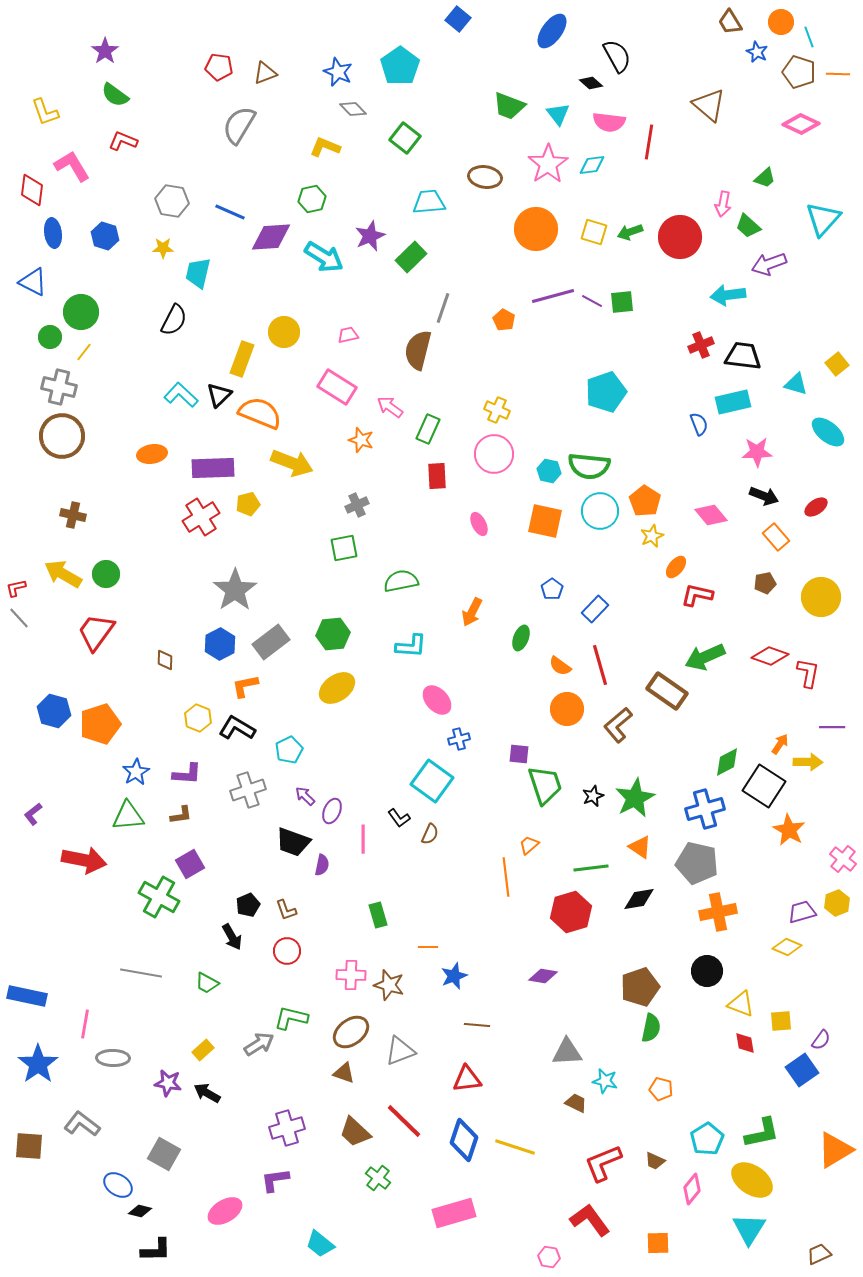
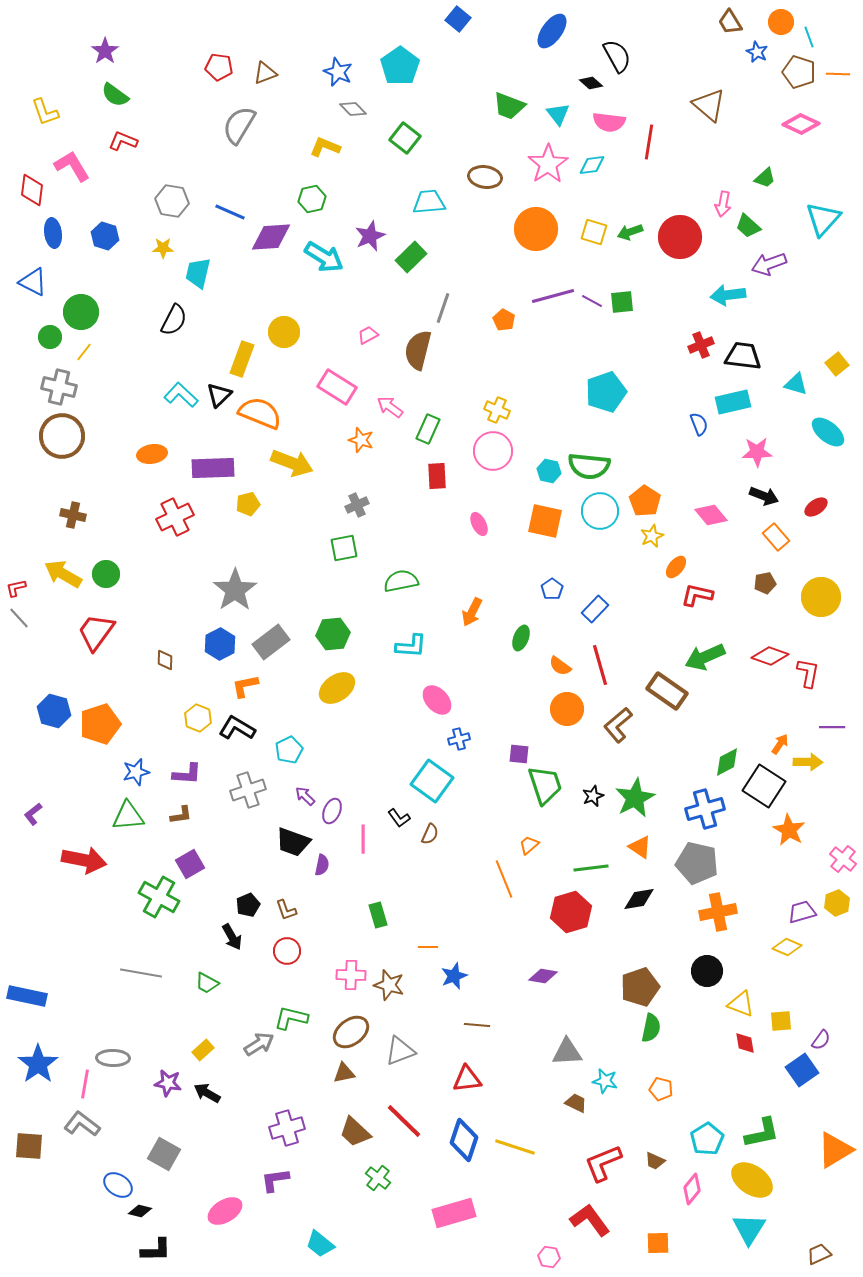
pink trapezoid at (348, 335): moved 20 px right; rotated 15 degrees counterclockwise
pink circle at (494, 454): moved 1 px left, 3 px up
red cross at (201, 517): moved 26 px left; rotated 6 degrees clockwise
blue star at (136, 772): rotated 16 degrees clockwise
orange line at (506, 877): moved 2 px left, 2 px down; rotated 15 degrees counterclockwise
pink line at (85, 1024): moved 60 px down
brown triangle at (344, 1073): rotated 30 degrees counterclockwise
